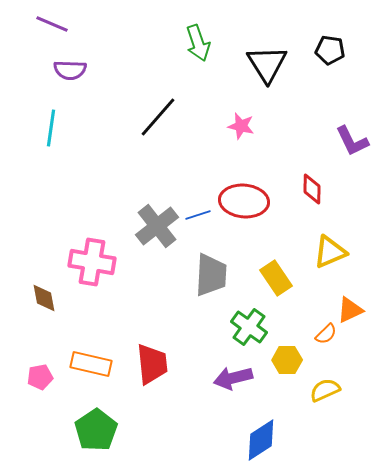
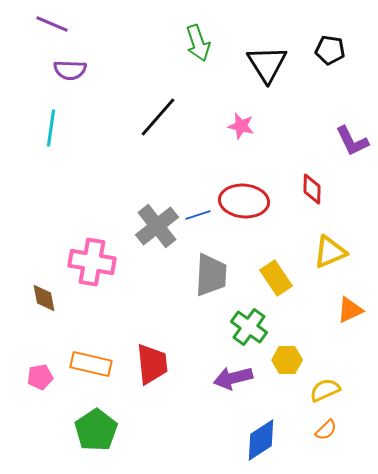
orange semicircle: moved 96 px down
